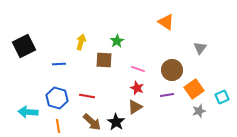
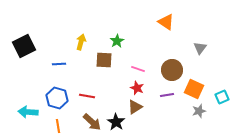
orange square: rotated 30 degrees counterclockwise
